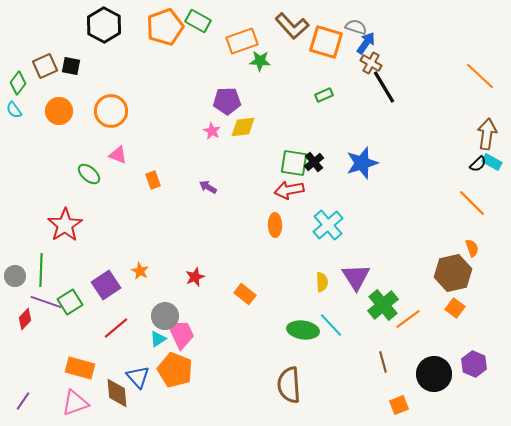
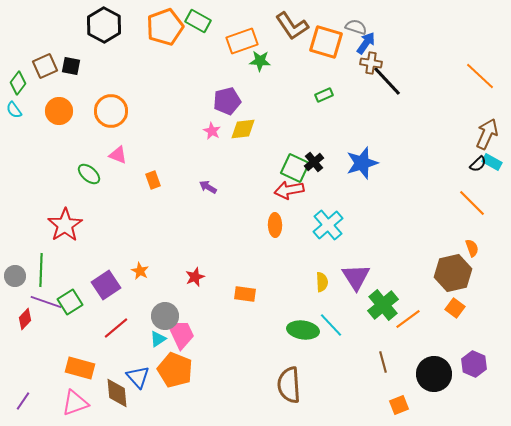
brown L-shape at (292, 26): rotated 8 degrees clockwise
brown cross at (371, 63): rotated 20 degrees counterclockwise
black line at (384, 87): moved 3 px right, 6 px up; rotated 12 degrees counterclockwise
purple pentagon at (227, 101): rotated 12 degrees counterclockwise
yellow diamond at (243, 127): moved 2 px down
brown arrow at (487, 134): rotated 16 degrees clockwise
green square at (294, 163): moved 1 px right, 5 px down; rotated 16 degrees clockwise
orange rectangle at (245, 294): rotated 30 degrees counterclockwise
